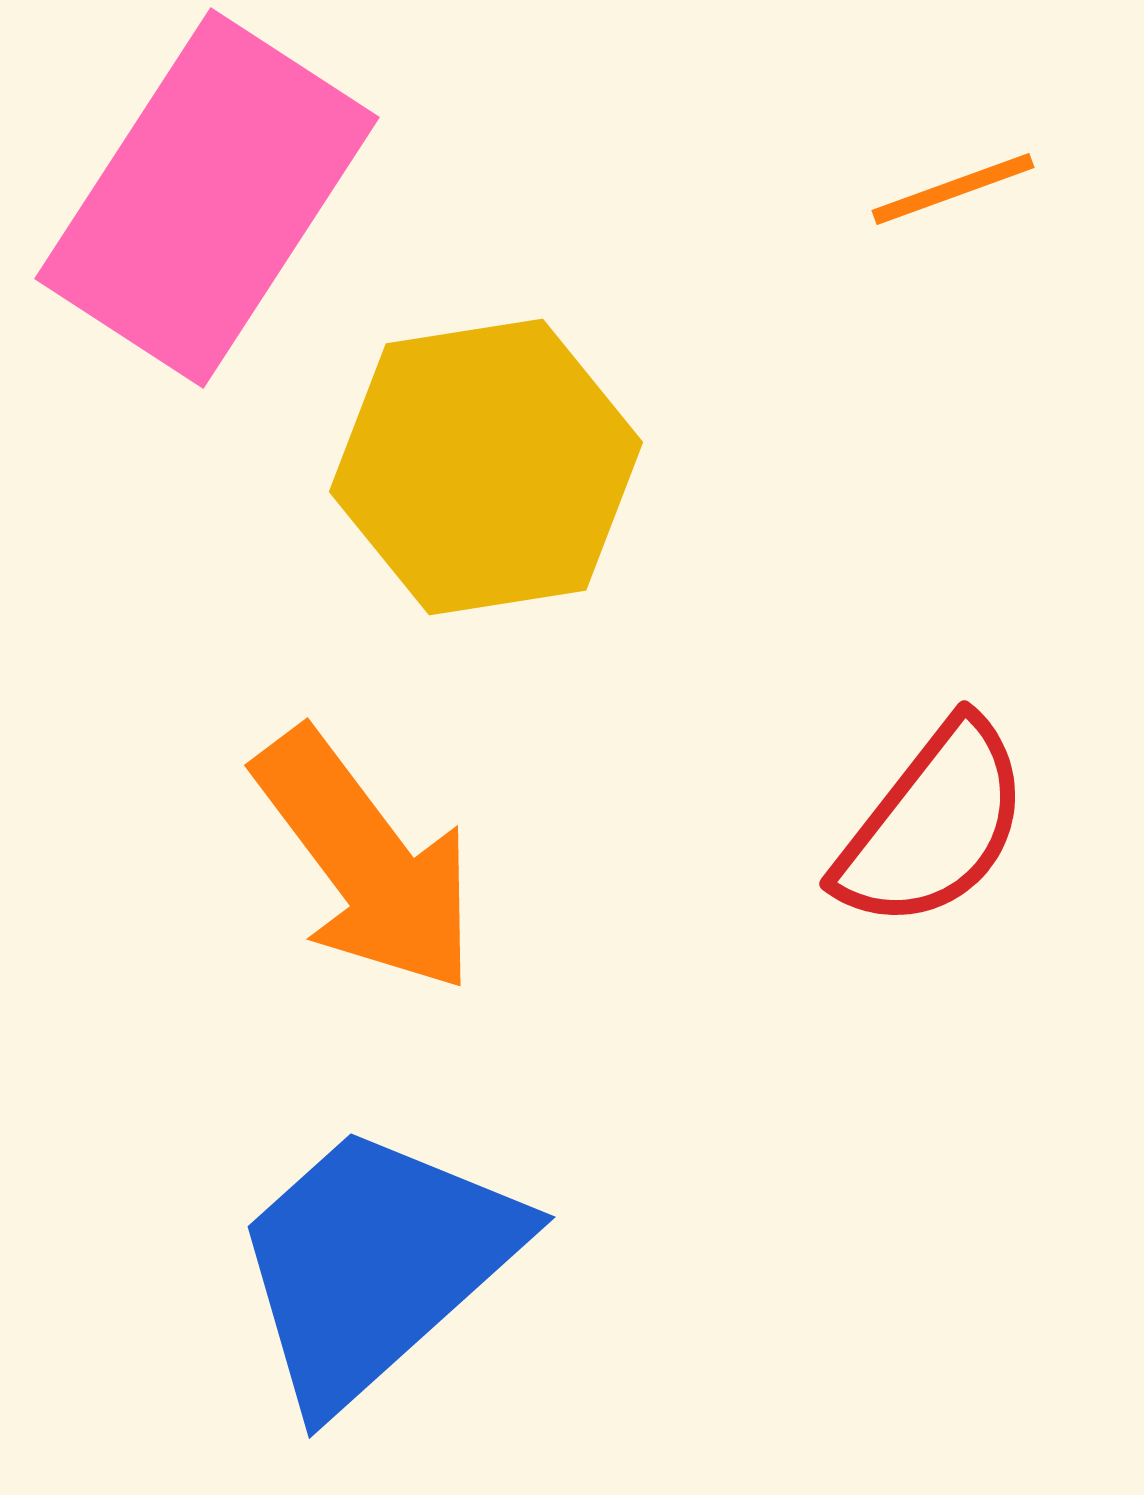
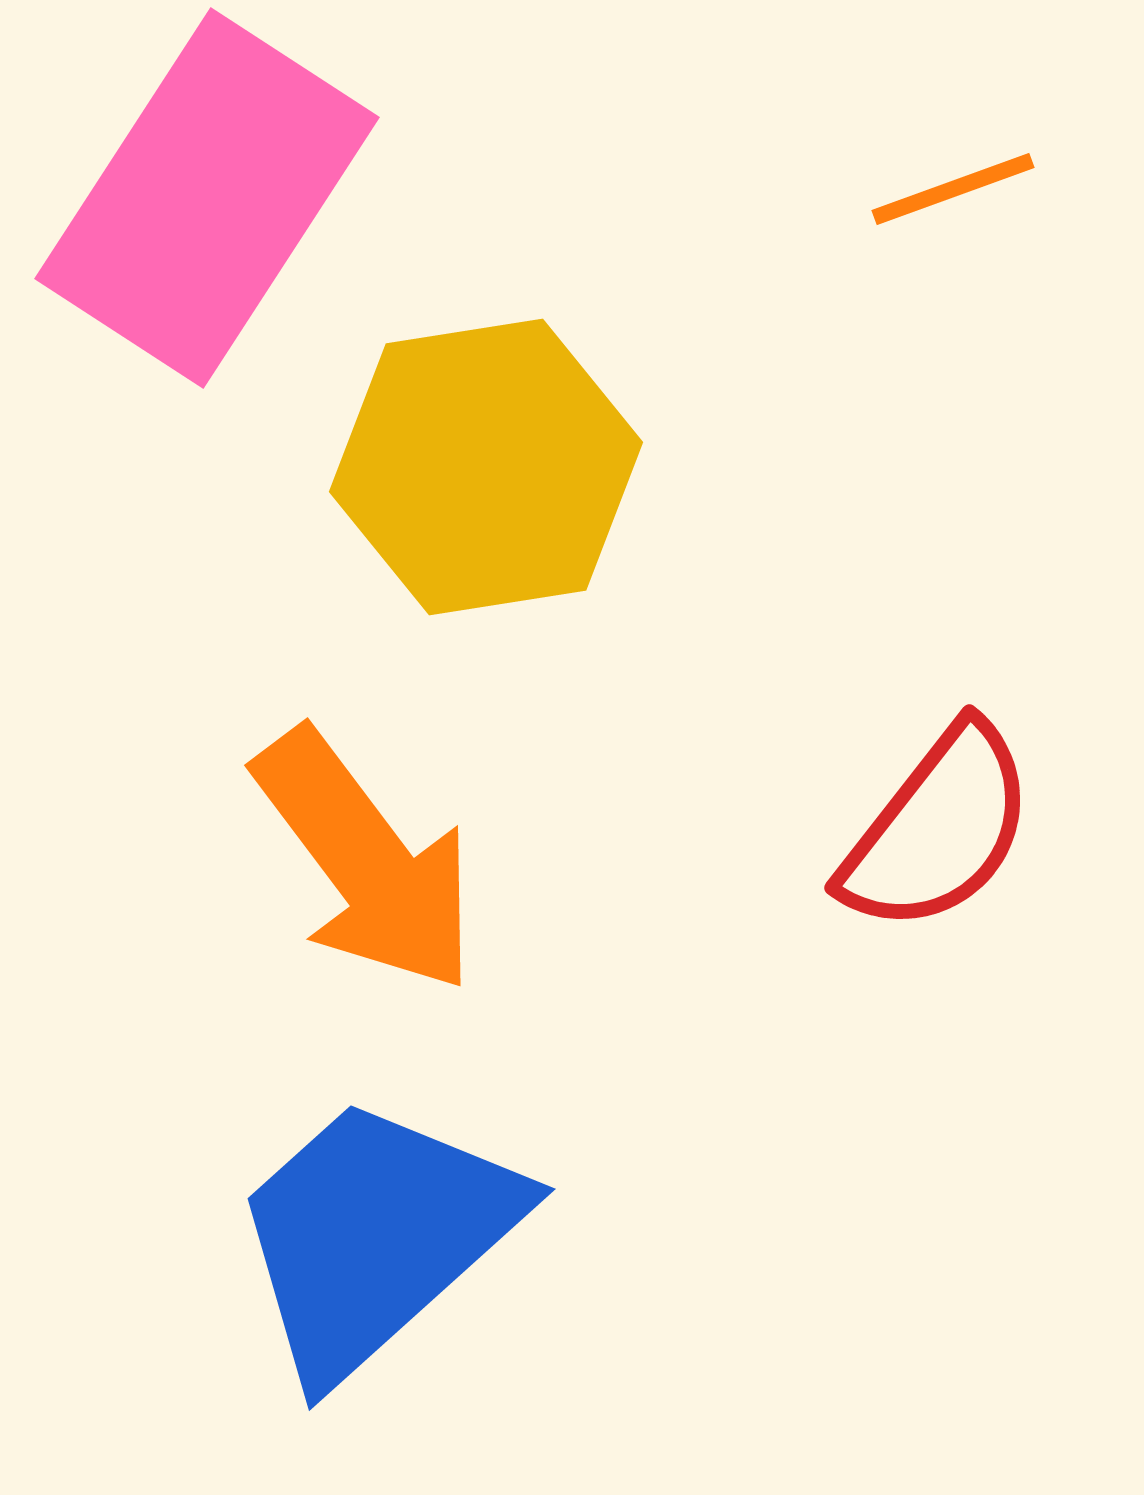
red semicircle: moved 5 px right, 4 px down
blue trapezoid: moved 28 px up
